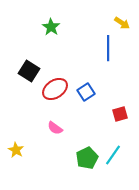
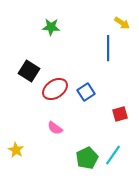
green star: rotated 30 degrees counterclockwise
